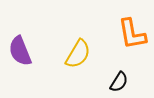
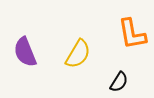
purple semicircle: moved 5 px right, 1 px down
